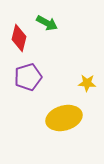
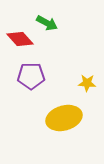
red diamond: moved 1 px right, 1 px down; rotated 56 degrees counterclockwise
purple pentagon: moved 3 px right, 1 px up; rotated 16 degrees clockwise
